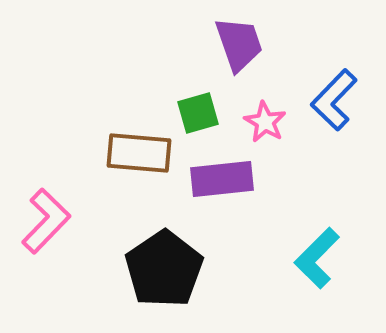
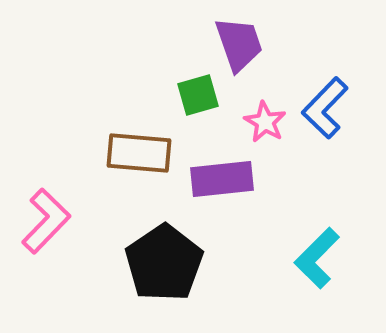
blue L-shape: moved 9 px left, 8 px down
green square: moved 18 px up
black pentagon: moved 6 px up
